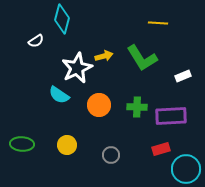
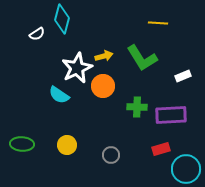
white semicircle: moved 1 px right, 7 px up
orange circle: moved 4 px right, 19 px up
purple rectangle: moved 1 px up
